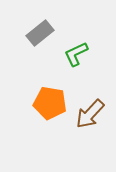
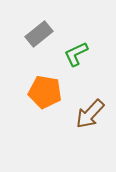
gray rectangle: moved 1 px left, 1 px down
orange pentagon: moved 5 px left, 11 px up
